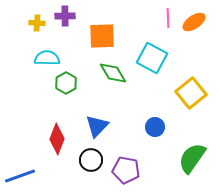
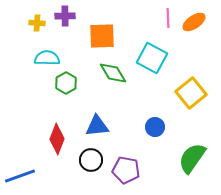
blue triangle: rotated 40 degrees clockwise
